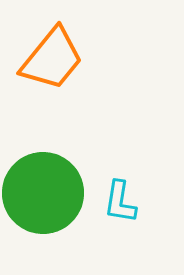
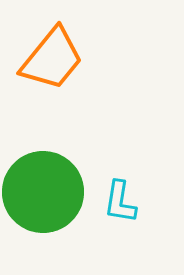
green circle: moved 1 px up
